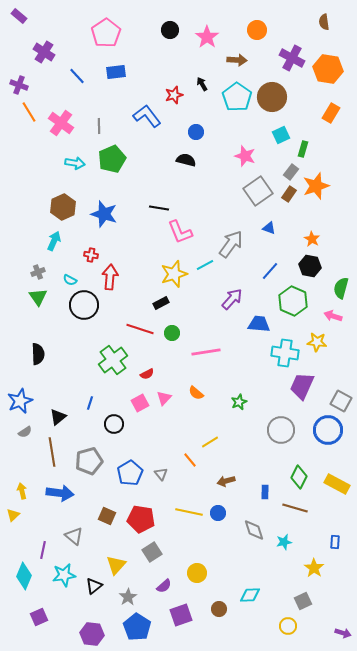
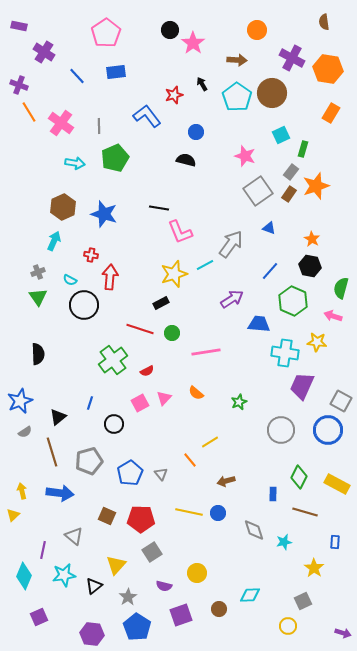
purple rectangle at (19, 16): moved 10 px down; rotated 28 degrees counterclockwise
pink star at (207, 37): moved 14 px left, 6 px down
brown circle at (272, 97): moved 4 px up
green pentagon at (112, 159): moved 3 px right, 1 px up
purple arrow at (232, 299): rotated 15 degrees clockwise
red semicircle at (147, 374): moved 3 px up
brown line at (52, 452): rotated 8 degrees counterclockwise
blue rectangle at (265, 492): moved 8 px right, 2 px down
brown line at (295, 508): moved 10 px right, 4 px down
red pentagon at (141, 519): rotated 8 degrees counterclockwise
purple semicircle at (164, 586): rotated 56 degrees clockwise
